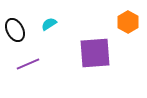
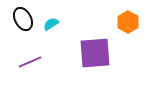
cyan semicircle: moved 2 px right
black ellipse: moved 8 px right, 11 px up
purple line: moved 2 px right, 2 px up
